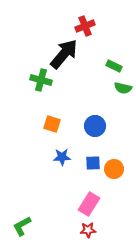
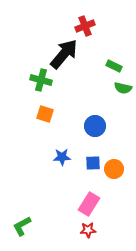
orange square: moved 7 px left, 10 px up
